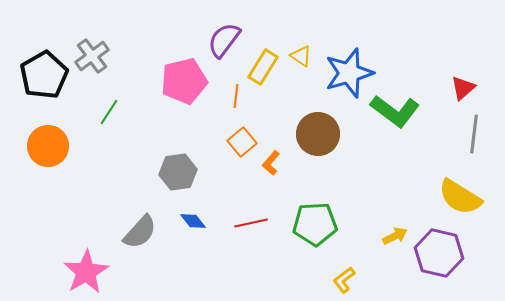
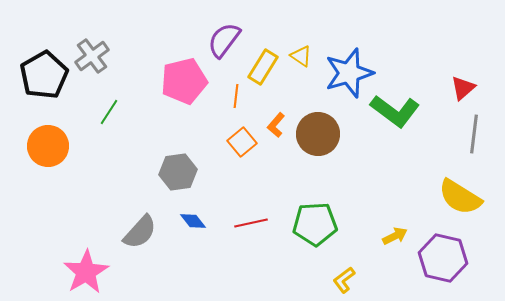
orange L-shape: moved 5 px right, 38 px up
purple hexagon: moved 4 px right, 5 px down
